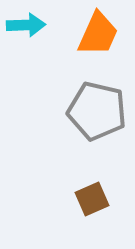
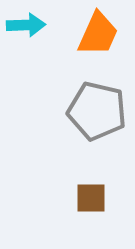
brown square: moved 1 px left, 1 px up; rotated 24 degrees clockwise
